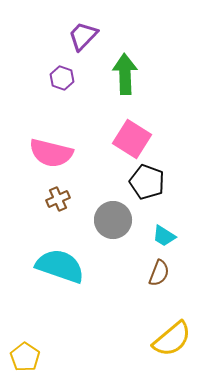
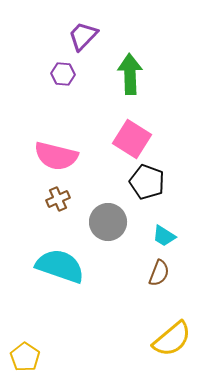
green arrow: moved 5 px right
purple hexagon: moved 1 px right, 4 px up; rotated 15 degrees counterclockwise
pink semicircle: moved 5 px right, 3 px down
gray circle: moved 5 px left, 2 px down
